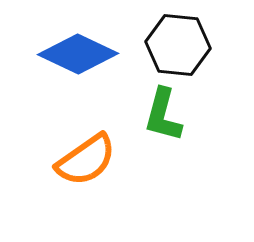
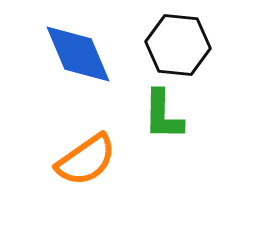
blue diamond: rotated 42 degrees clockwise
green L-shape: rotated 14 degrees counterclockwise
